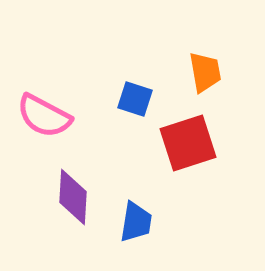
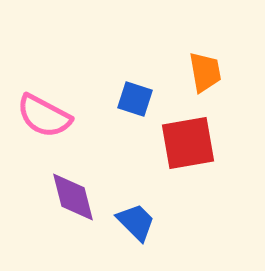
red square: rotated 8 degrees clockwise
purple diamond: rotated 18 degrees counterclockwise
blue trapezoid: rotated 54 degrees counterclockwise
